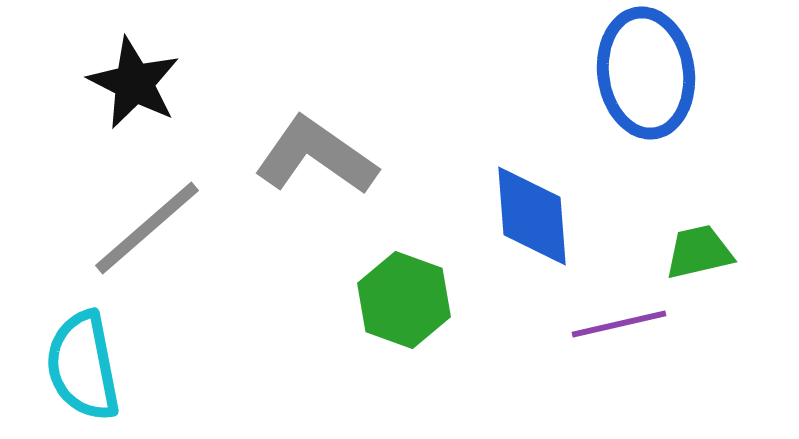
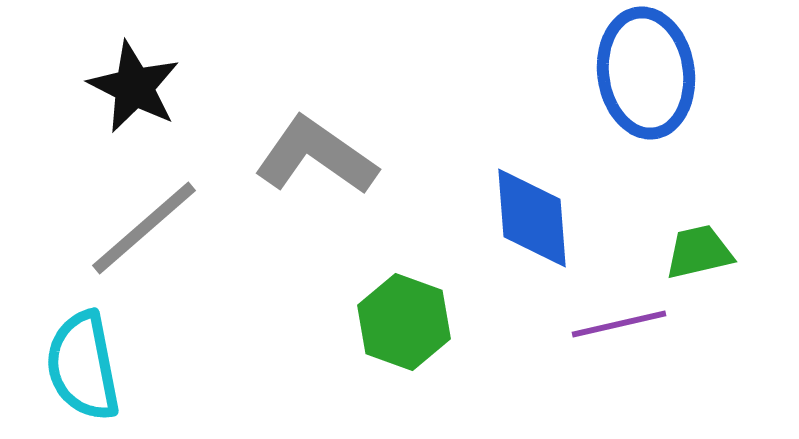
black star: moved 4 px down
blue diamond: moved 2 px down
gray line: moved 3 px left
green hexagon: moved 22 px down
